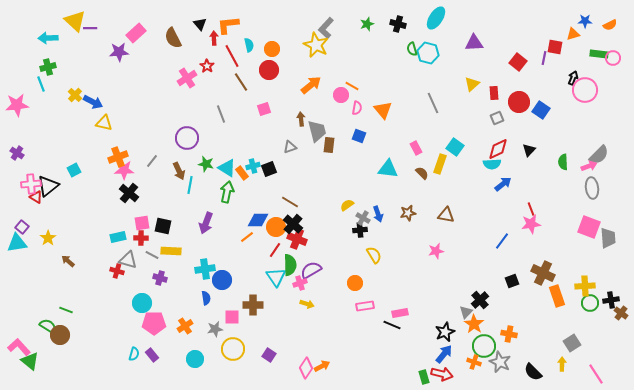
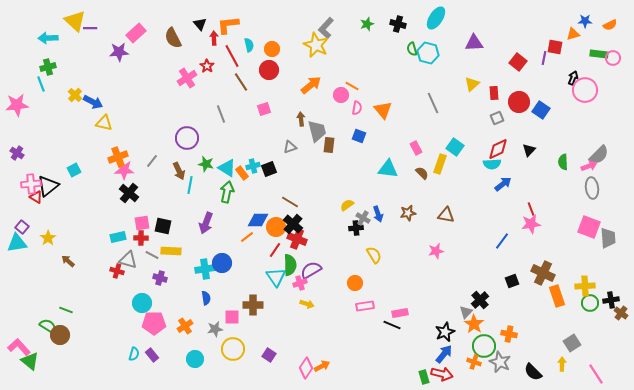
black cross at (360, 230): moved 4 px left, 2 px up
blue circle at (222, 280): moved 17 px up
